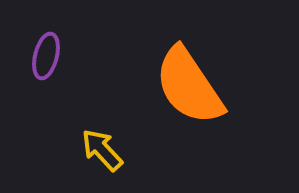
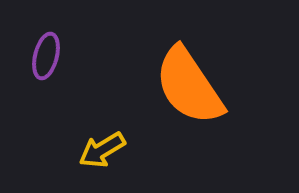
yellow arrow: rotated 78 degrees counterclockwise
